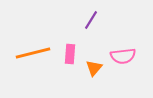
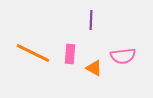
purple line: rotated 30 degrees counterclockwise
orange line: rotated 40 degrees clockwise
orange triangle: rotated 42 degrees counterclockwise
